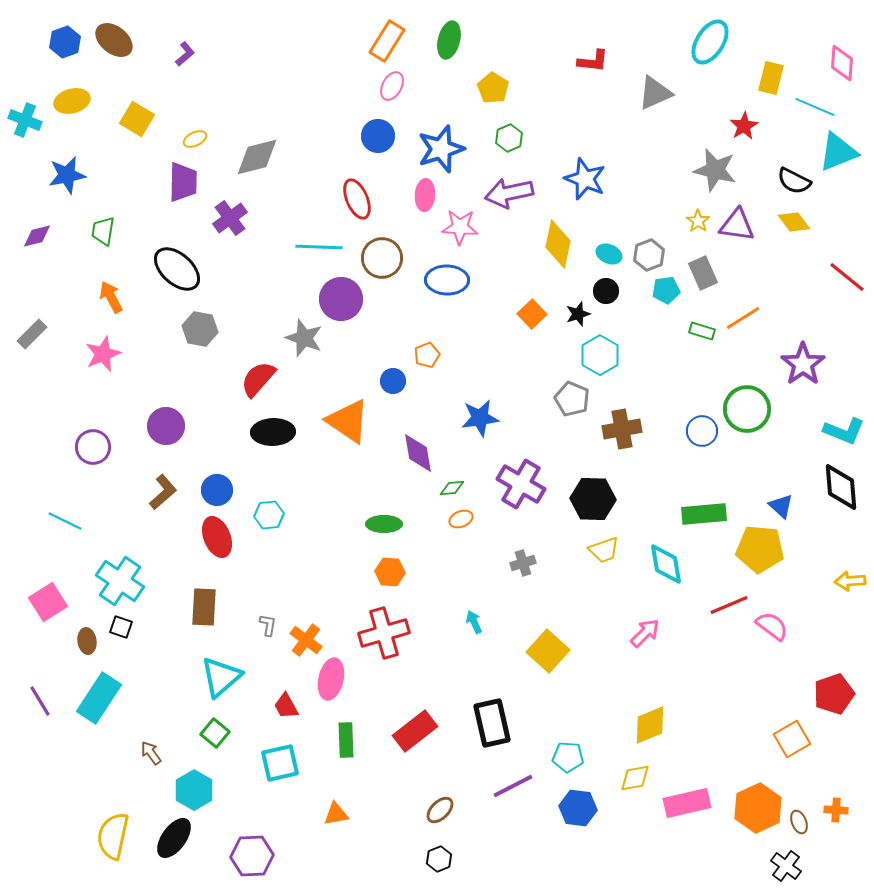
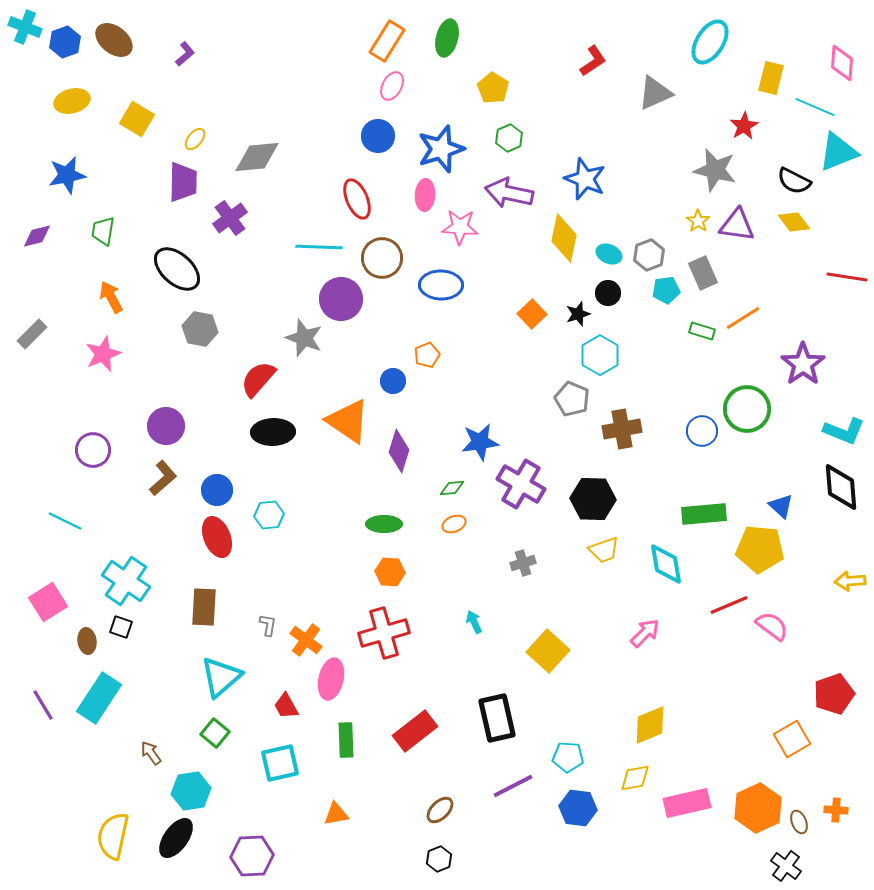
green ellipse at (449, 40): moved 2 px left, 2 px up
red L-shape at (593, 61): rotated 40 degrees counterclockwise
cyan cross at (25, 120): moved 93 px up
yellow ellipse at (195, 139): rotated 25 degrees counterclockwise
gray diamond at (257, 157): rotated 9 degrees clockwise
purple arrow at (509, 193): rotated 24 degrees clockwise
yellow diamond at (558, 244): moved 6 px right, 6 px up
red line at (847, 277): rotated 30 degrees counterclockwise
blue ellipse at (447, 280): moved 6 px left, 5 px down
black circle at (606, 291): moved 2 px right, 2 px down
blue star at (480, 418): moved 24 px down
purple circle at (93, 447): moved 3 px down
purple diamond at (418, 453): moved 19 px left, 2 px up; rotated 27 degrees clockwise
brown L-shape at (163, 492): moved 14 px up
orange ellipse at (461, 519): moved 7 px left, 5 px down
cyan cross at (120, 581): moved 6 px right
purple line at (40, 701): moved 3 px right, 4 px down
black rectangle at (492, 723): moved 5 px right, 5 px up
cyan hexagon at (194, 790): moved 3 px left, 1 px down; rotated 21 degrees clockwise
black ellipse at (174, 838): moved 2 px right
